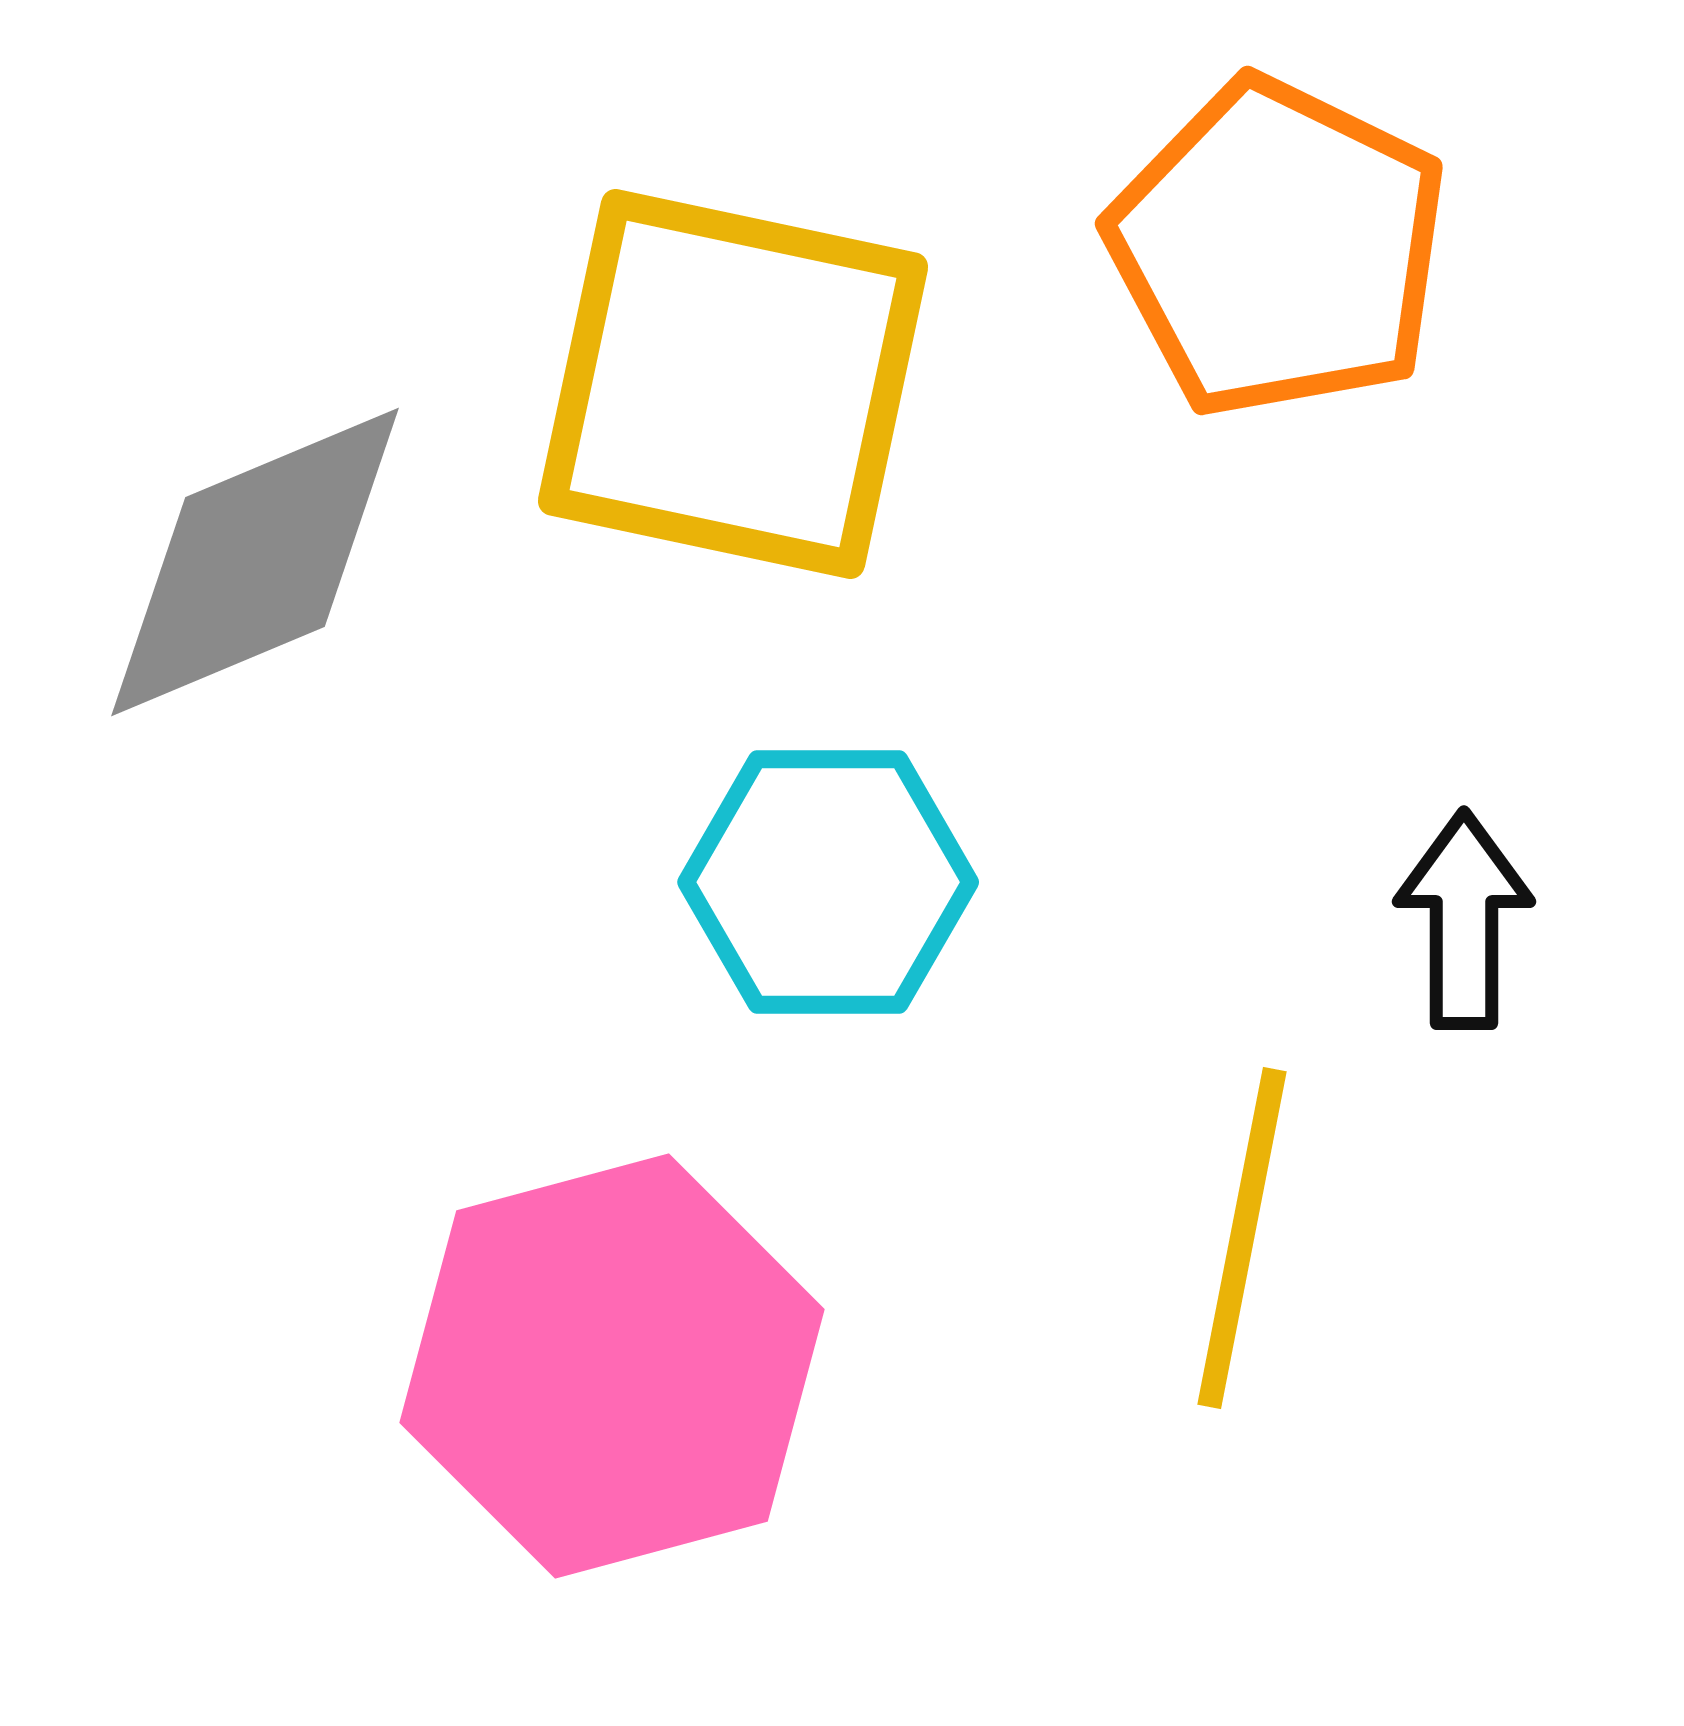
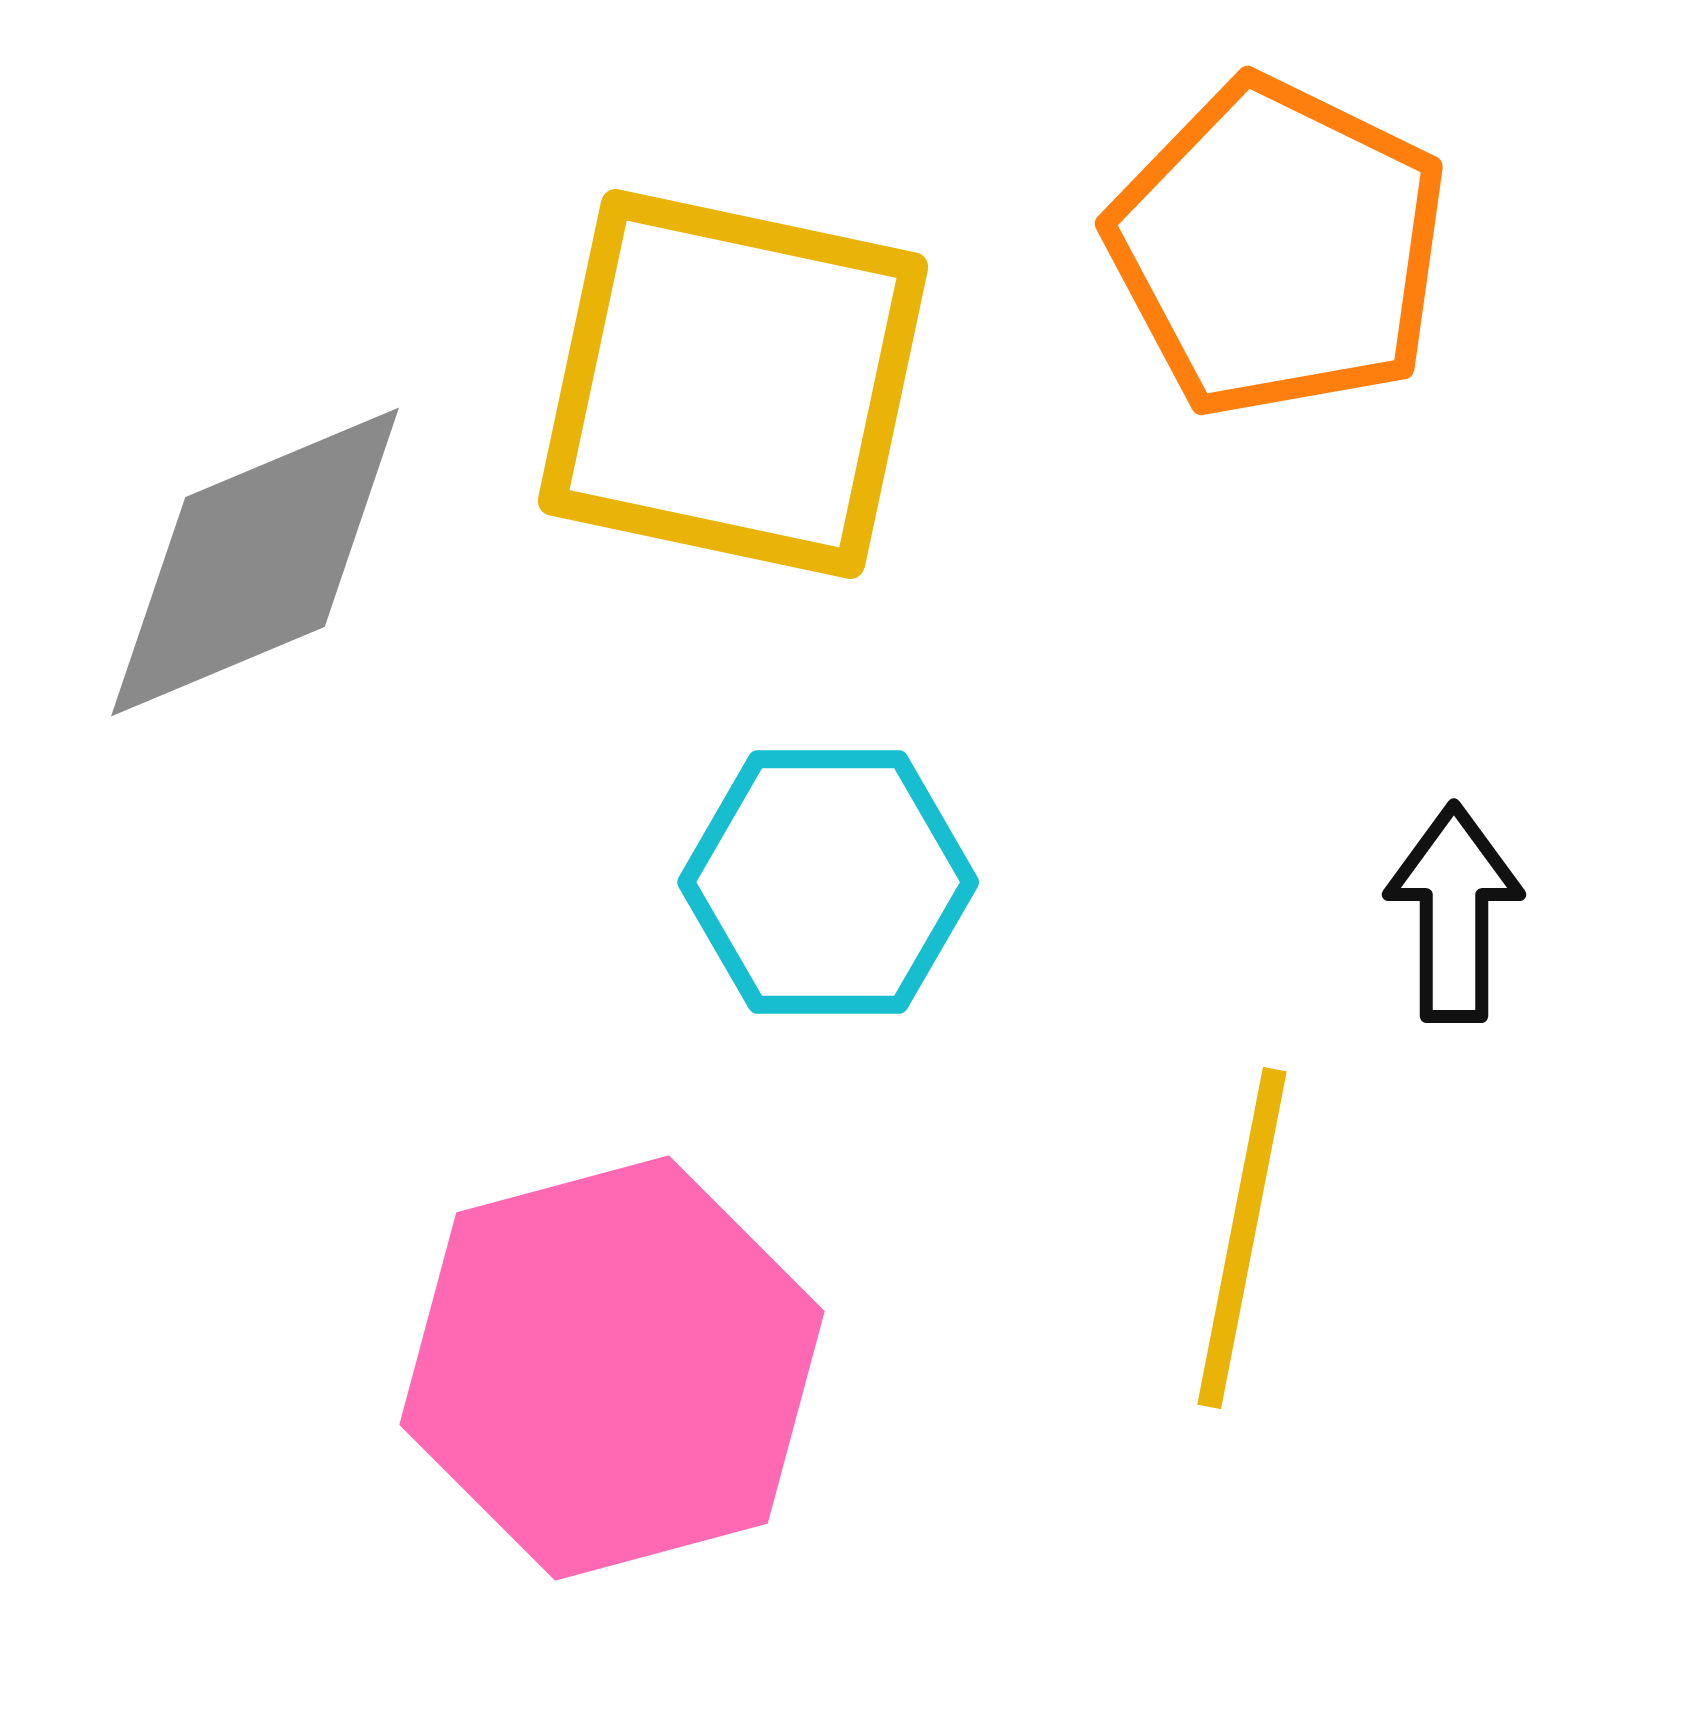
black arrow: moved 10 px left, 7 px up
pink hexagon: moved 2 px down
